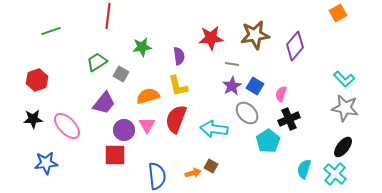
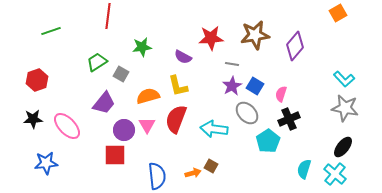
purple semicircle: moved 4 px right, 1 px down; rotated 126 degrees clockwise
